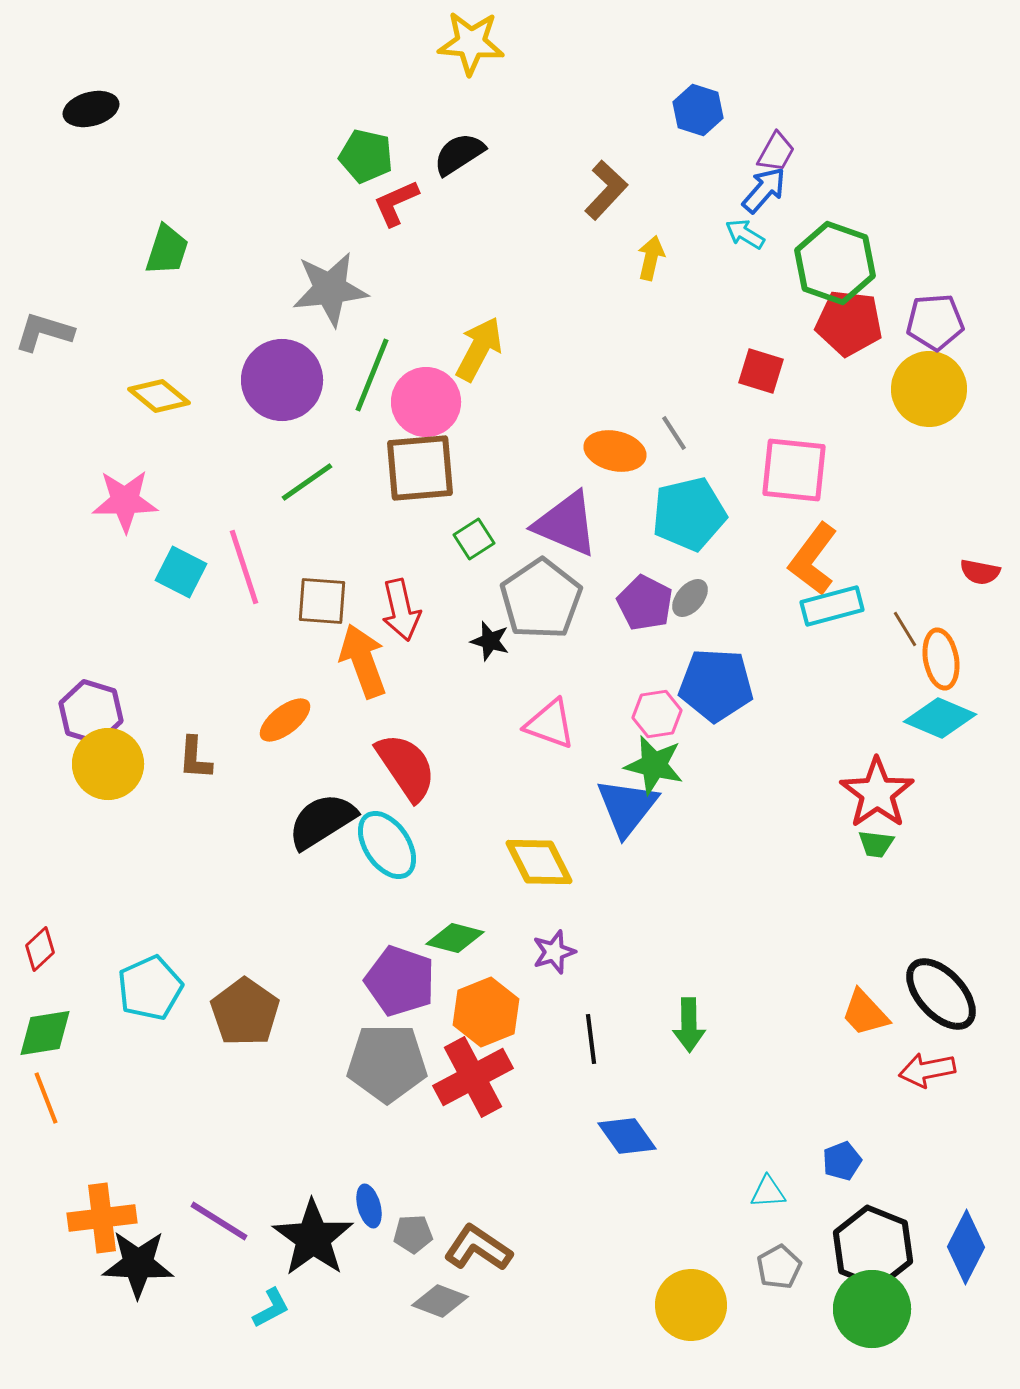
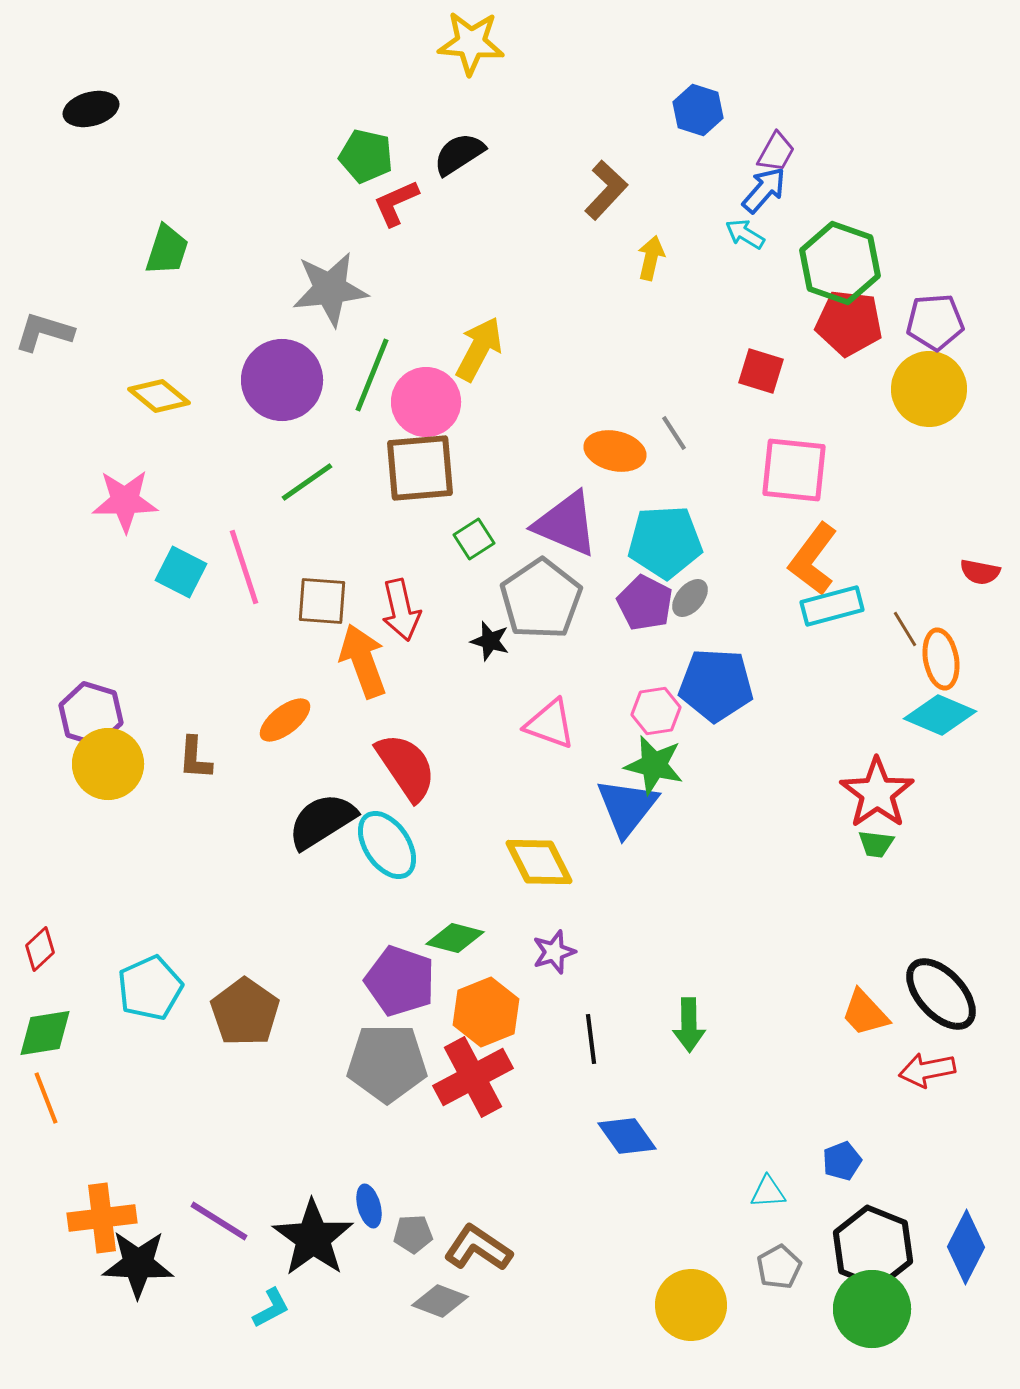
green hexagon at (835, 263): moved 5 px right
cyan pentagon at (689, 514): moved 24 px left, 28 px down; rotated 10 degrees clockwise
purple hexagon at (91, 712): moved 2 px down
pink hexagon at (657, 714): moved 1 px left, 3 px up
cyan diamond at (940, 718): moved 3 px up
